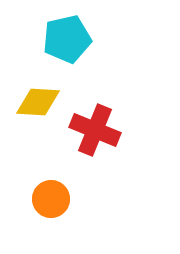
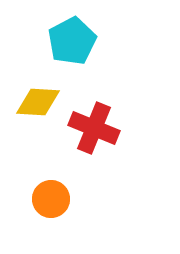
cyan pentagon: moved 5 px right, 2 px down; rotated 15 degrees counterclockwise
red cross: moved 1 px left, 2 px up
